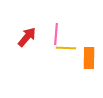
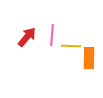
pink line: moved 4 px left, 1 px down
yellow line: moved 5 px right, 2 px up
